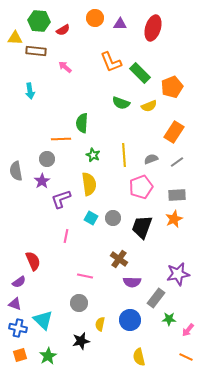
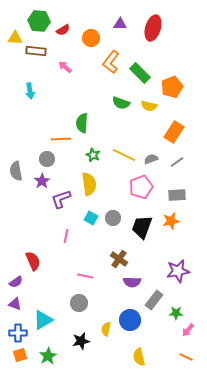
orange circle at (95, 18): moved 4 px left, 20 px down
orange L-shape at (111, 62): rotated 60 degrees clockwise
yellow semicircle at (149, 106): rotated 35 degrees clockwise
yellow line at (124, 155): rotated 60 degrees counterclockwise
orange star at (174, 219): moved 3 px left, 2 px down; rotated 12 degrees clockwise
purple star at (178, 274): moved 3 px up
purple semicircle at (19, 282): moved 3 px left
gray rectangle at (156, 298): moved 2 px left, 2 px down
green star at (169, 319): moved 7 px right, 6 px up
cyan triangle at (43, 320): rotated 45 degrees clockwise
yellow semicircle at (100, 324): moved 6 px right, 5 px down
blue cross at (18, 328): moved 5 px down; rotated 12 degrees counterclockwise
